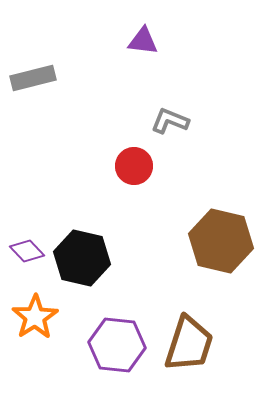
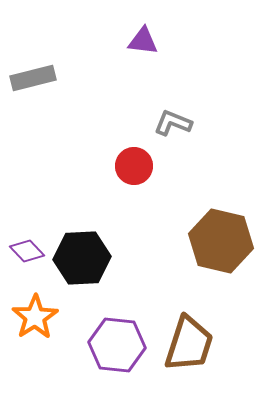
gray L-shape: moved 3 px right, 2 px down
black hexagon: rotated 16 degrees counterclockwise
